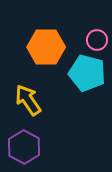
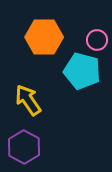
orange hexagon: moved 2 px left, 10 px up
cyan pentagon: moved 5 px left, 2 px up
